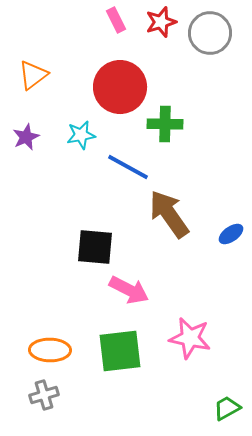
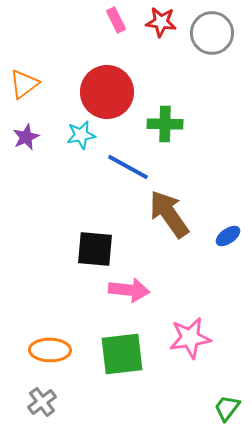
red star: rotated 24 degrees clockwise
gray circle: moved 2 px right
orange triangle: moved 9 px left, 9 px down
red circle: moved 13 px left, 5 px down
blue ellipse: moved 3 px left, 2 px down
black square: moved 2 px down
pink arrow: rotated 21 degrees counterclockwise
pink star: rotated 21 degrees counterclockwise
green square: moved 2 px right, 3 px down
gray cross: moved 2 px left, 7 px down; rotated 20 degrees counterclockwise
green trapezoid: rotated 24 degrees counterclockwise
